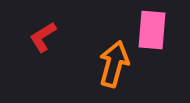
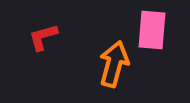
red L-shape: rotated 16 degrees clockwise
